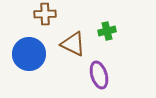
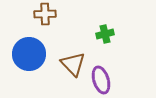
green cross: moved 2 px left, 3 px down
brown triangle: moved 20 px down; rotated 20 degrees clockwise
purple ellipse: moved 2 px right, 5 px down
